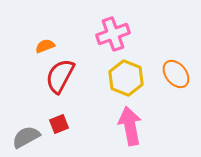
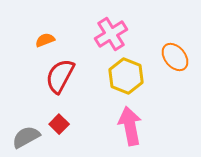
pink cross: moved 2 px left; rotated 12 degrees counterclockwise
orange semicircle: moved 6 px up
orange ellipse: moved 1 px left, 17 px up
yellow hexagon: moved 2 px up
red square: rotated 24 degrees counterclockwise
